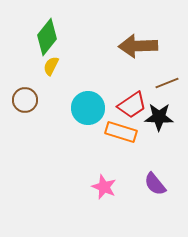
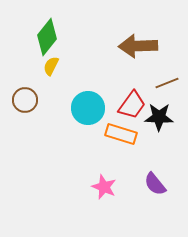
red trapezoid: rotated 20 degrees counterclockwise
orange rectangle: moved 2 px down
